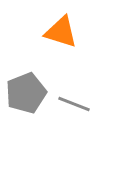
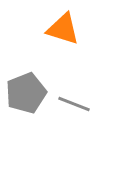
orange triangle: moved 2 px right, 3 px up
